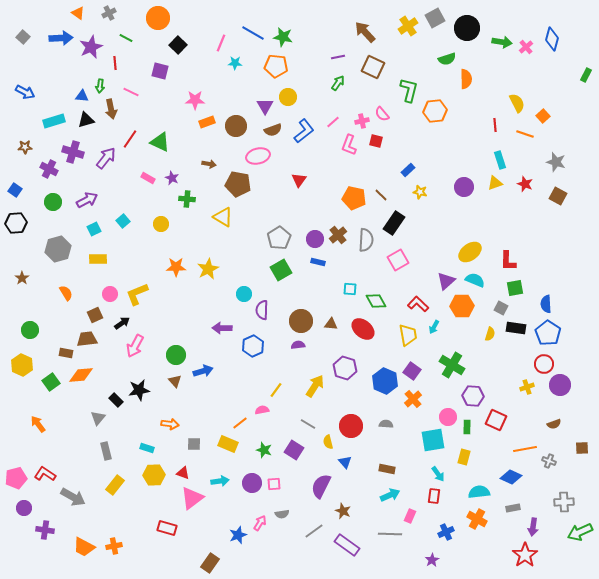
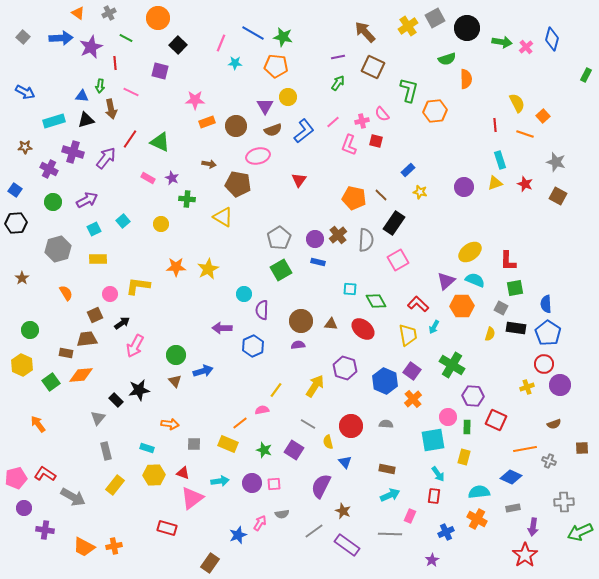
yellow L-shape at (137, 294): moved 1 px right, 8 px up; rotated 30 degrees clockwise
